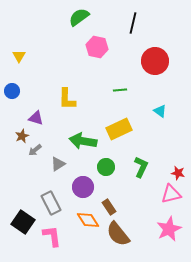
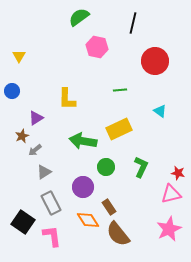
purple triangle: rotated 49 degrees counterclockwise
gray triangle: moved 14 px left, 8 px down
